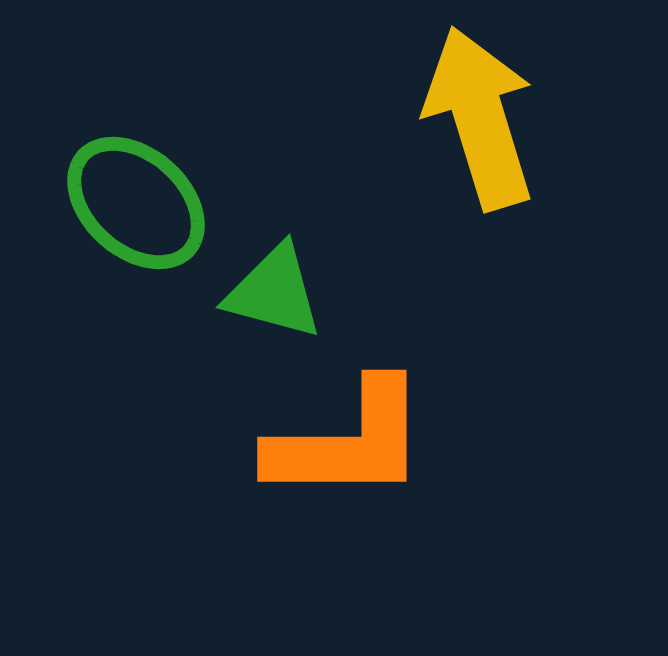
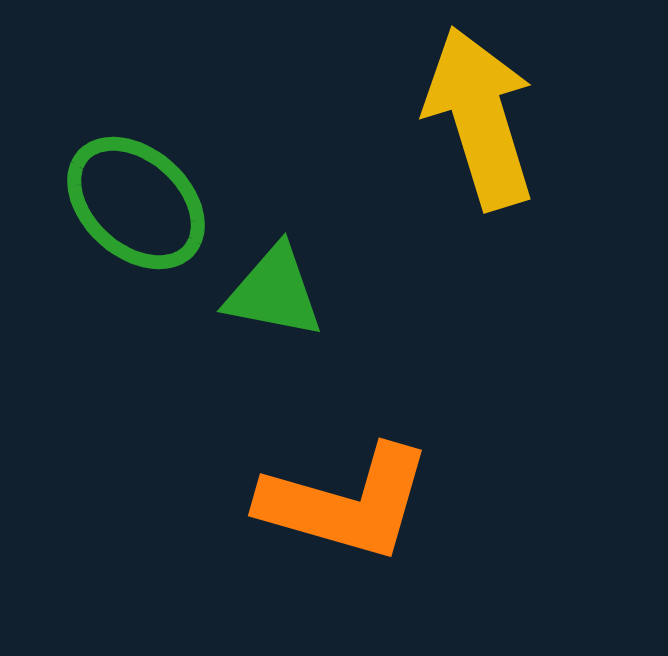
green triangle: rotated 4 degrees counterclockwise
orange L-shape: moved 2 px left, 61 px down; rotated 16 degrees clockwise
